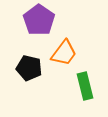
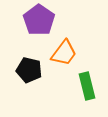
black pentagon: moved 2 px down
green rectangle: moved 2 px right
